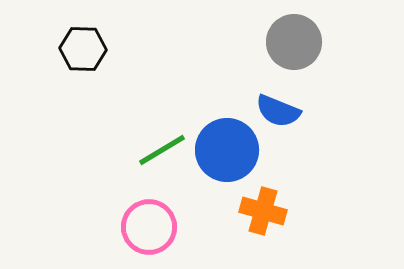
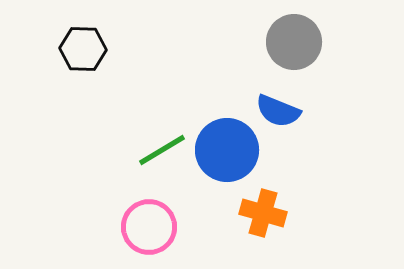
orange cross: moved 2 px down
